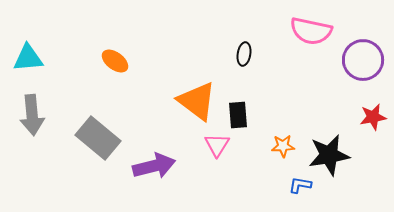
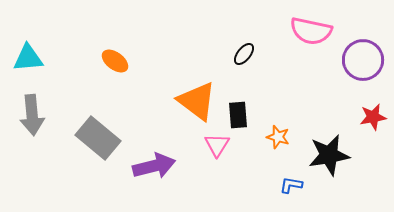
black ellipse: rotated 30 degrees clockwise
orange star: moved 5 px left, 9 px up; rotated 20 degrees clockwise
blue L-shape: moved 9 px left
